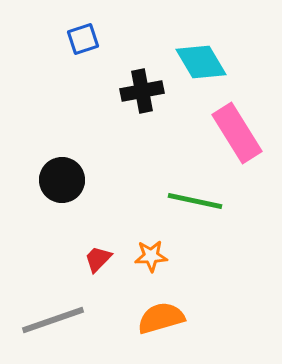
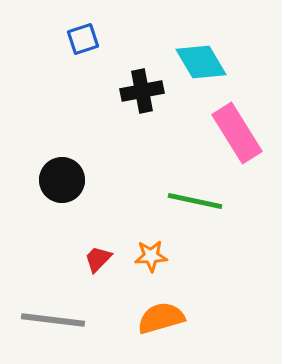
gray line: rotated 26 degrees clockwise
